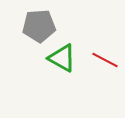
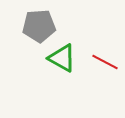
red line: moved 2 px down
